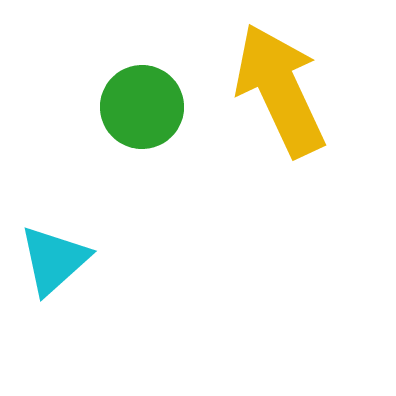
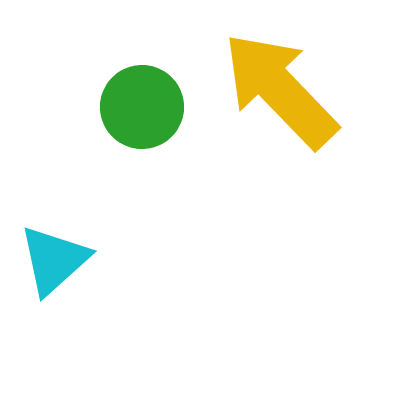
yellow arrow: rotated 19 degrees counterclockwise
